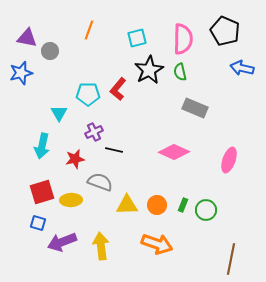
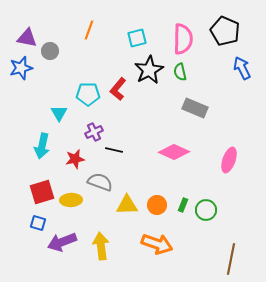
blue arrow: rotated 50 degrees clockwise
blue star: moved 5 px up
